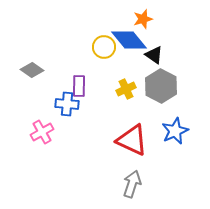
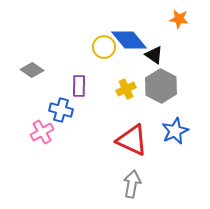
orange star: moved 36 px right; rotated 24 degrees clockwise
blue cross: moved 6 px left, 6 px down; rotated 10 degrees clockwise
gray arrow: rotated 8 degrees counterclockwise
